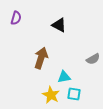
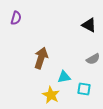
black triangle: moved 30 px right
cyan square: moved 10 px right, 5 px up
